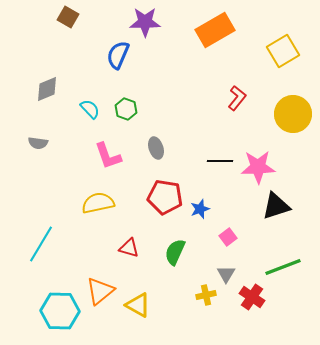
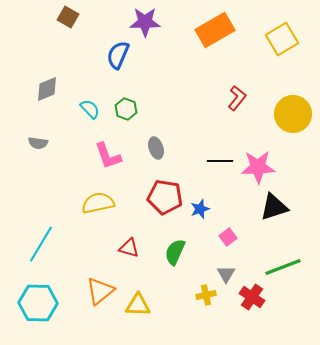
yellow square: moved 1 px left, 12 px up
black triangle: moved 2 px left, 1 px down
yellow triangle: rotated 28 degrees counterclockwise
cyan hexagon: moved 22 px left, 8 px up
